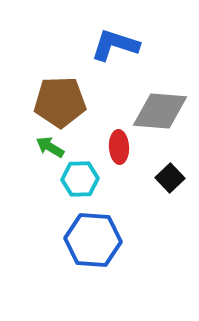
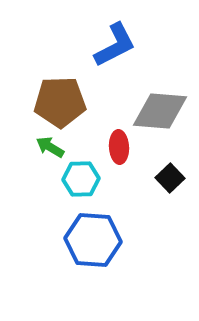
blue L-shape: rotated 135 degrees clockwise
cyan hexagon: moved 1 px right
